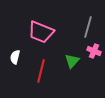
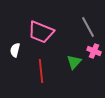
gray line: rotated 45 degrees counterclockwise
white semicircle: moved 7 px up
green triangle: moved 2 px right, 1 px down
red line: rotated 20 degrees counterclockwise
